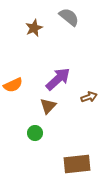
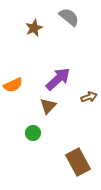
green circle: moved 2 px left
brown rectangle: moved 1 px right, 2 px up; rotated 68 degrees clockwise
